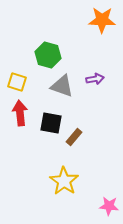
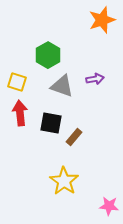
orange star: rotated 20 degrees counterclockwise
green hexagon: rotated 15 degrees clockwise
